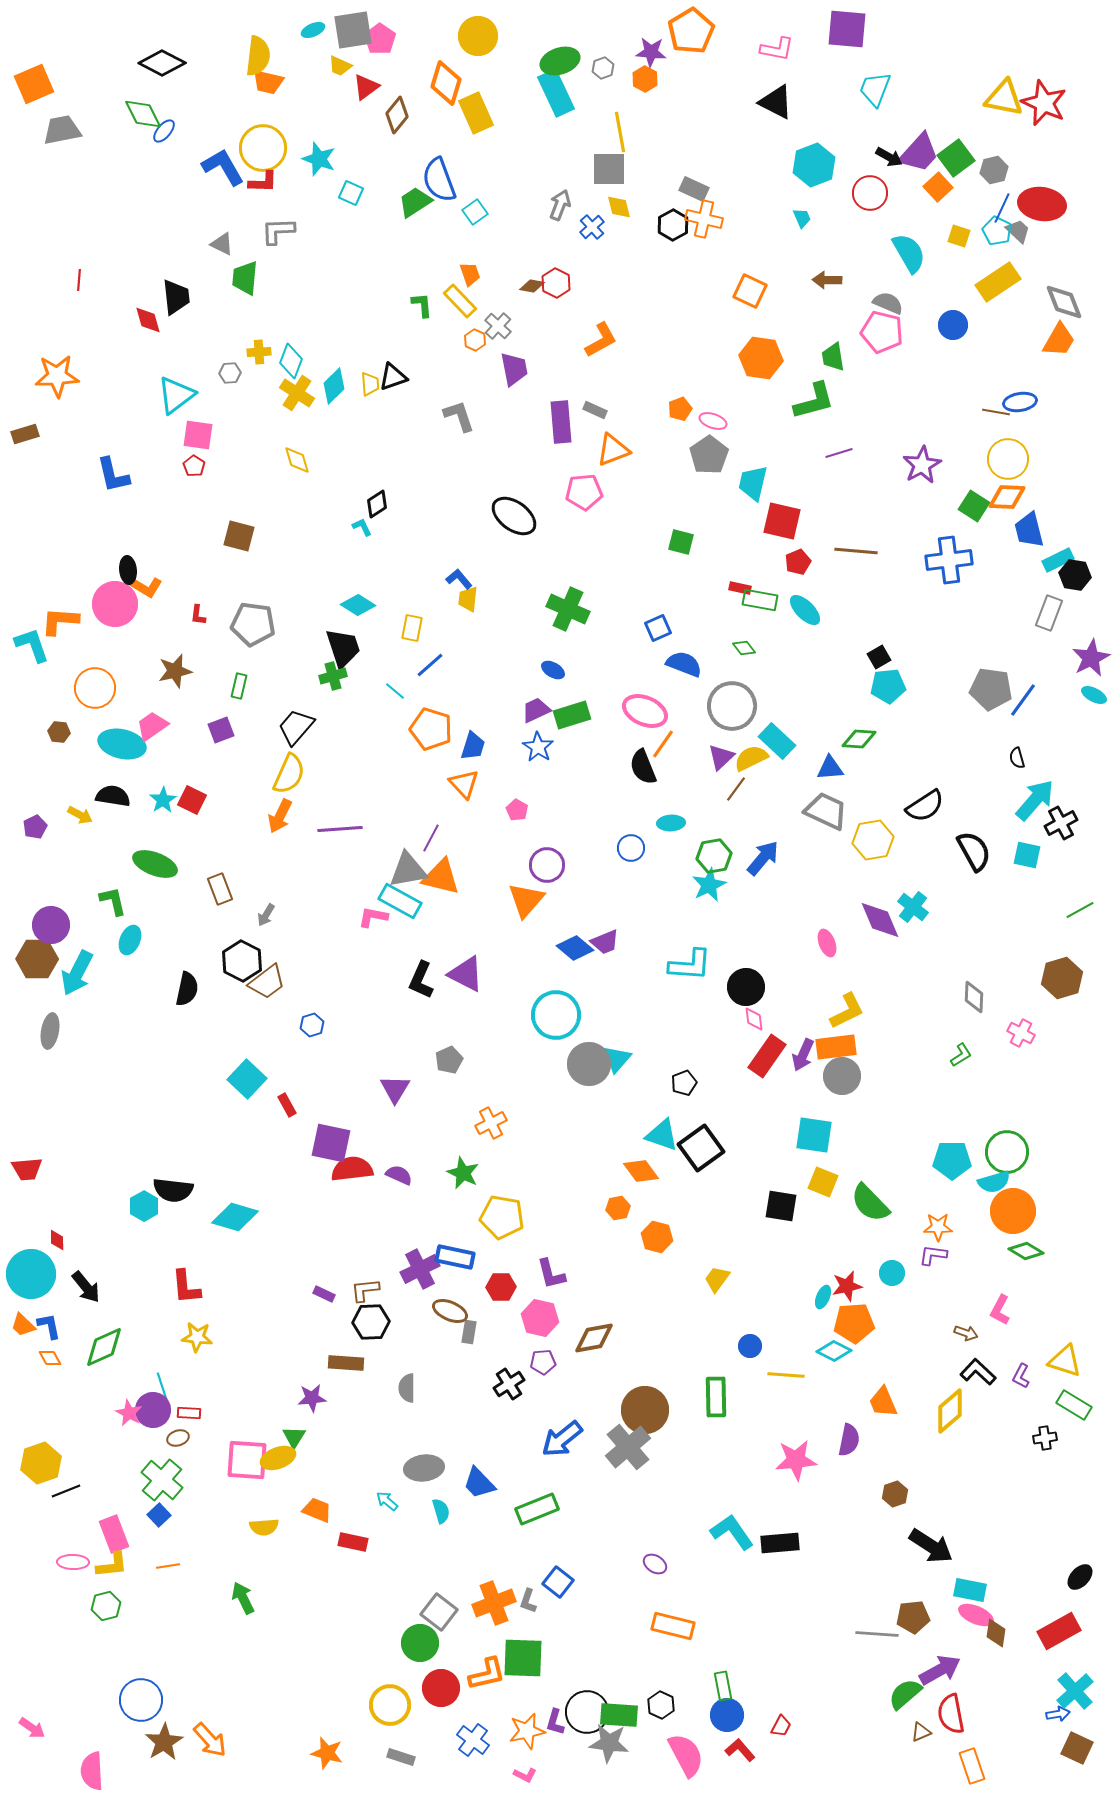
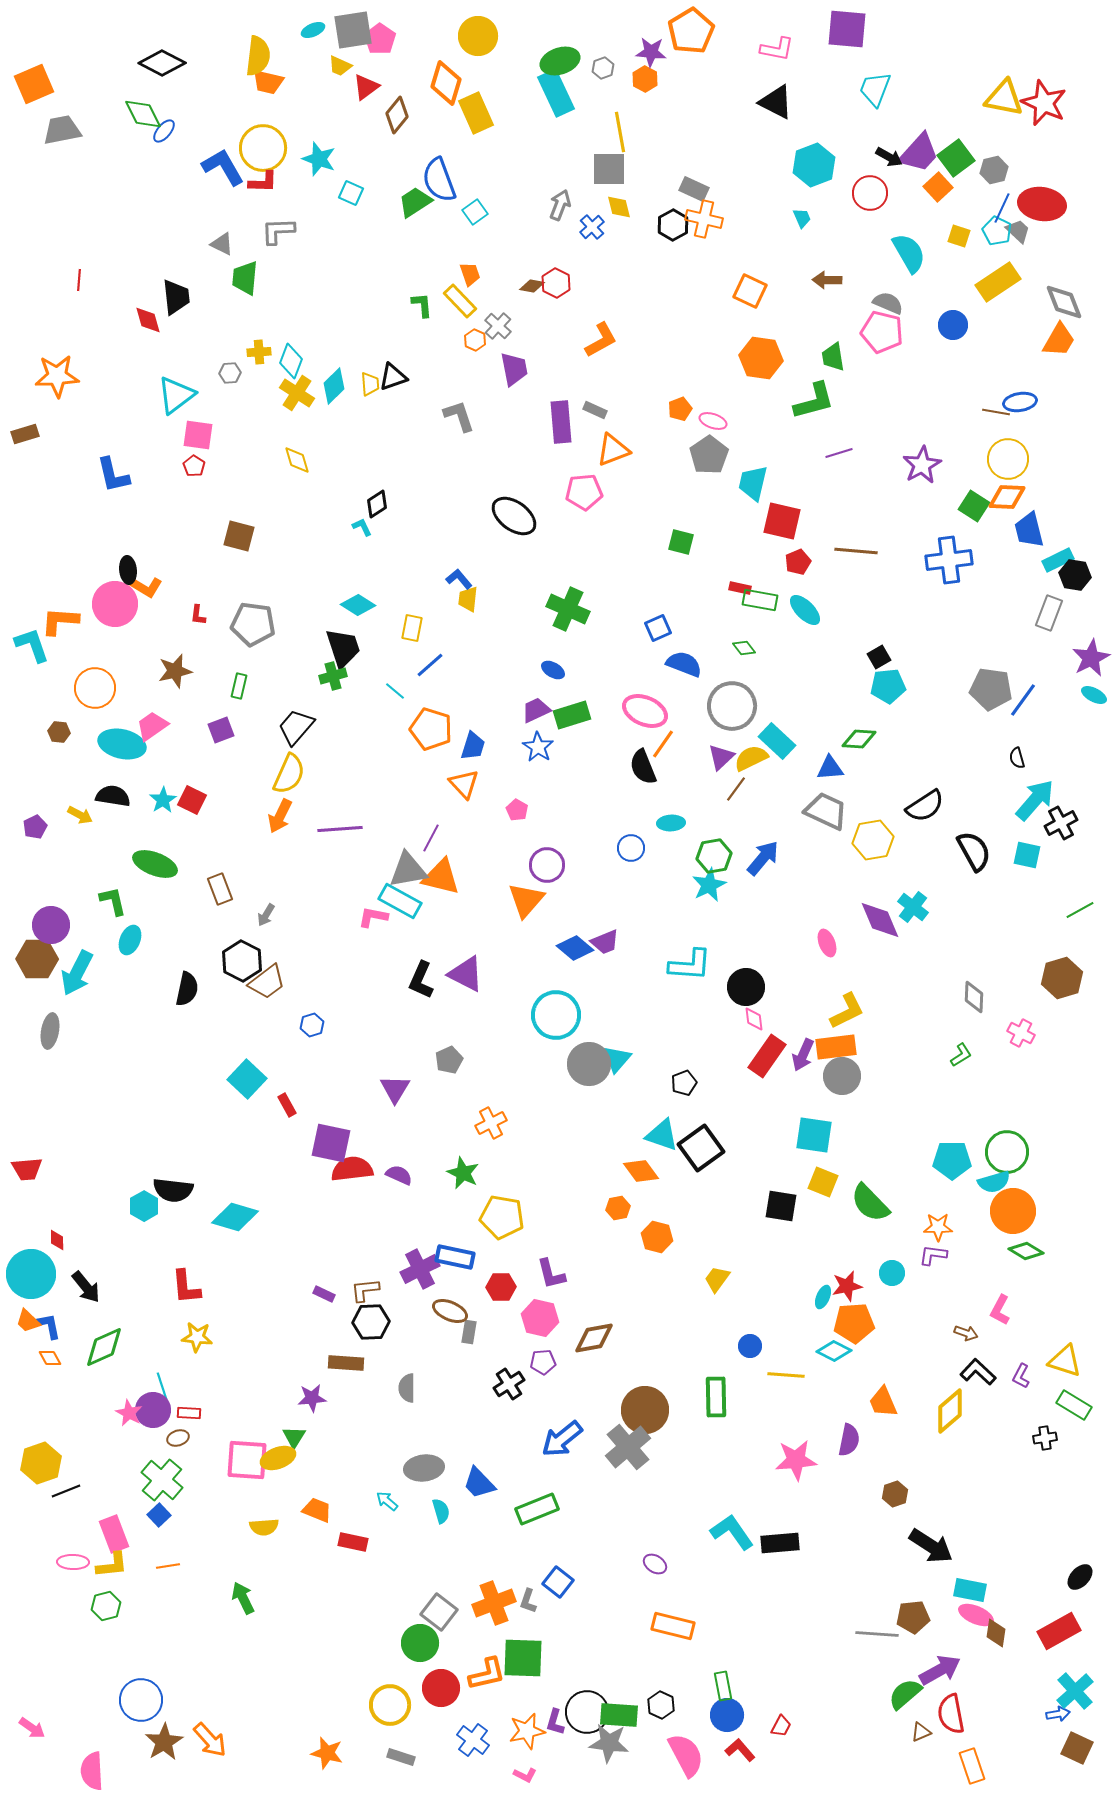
orange trapezoid at (23, 1325): moved 5 px right, 4 px up
